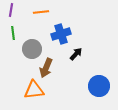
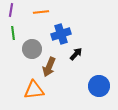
brown arrow: moved 3 px right, 1 px up
